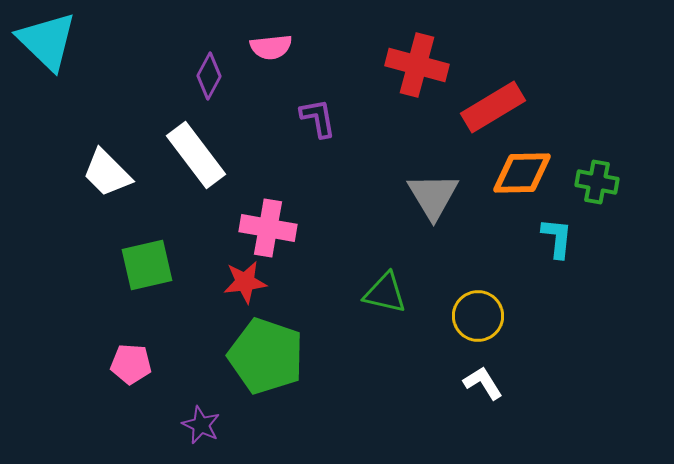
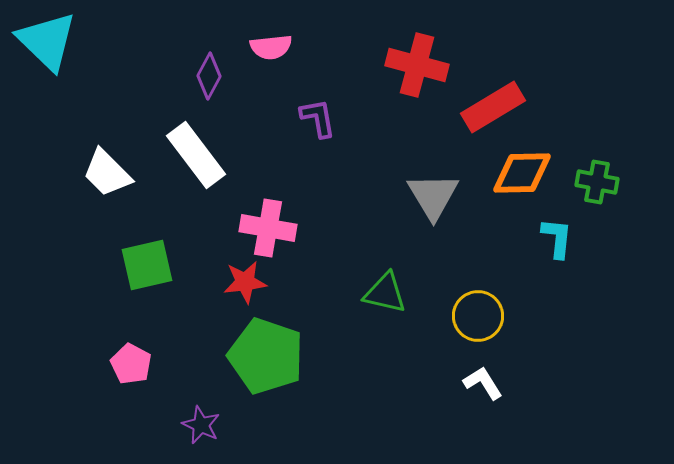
pink pentagon: rotated 24 degrees clockwise
